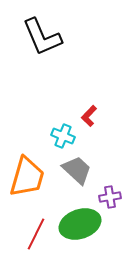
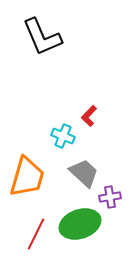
gray trapezoid: moved 7 px right, 3 px down
